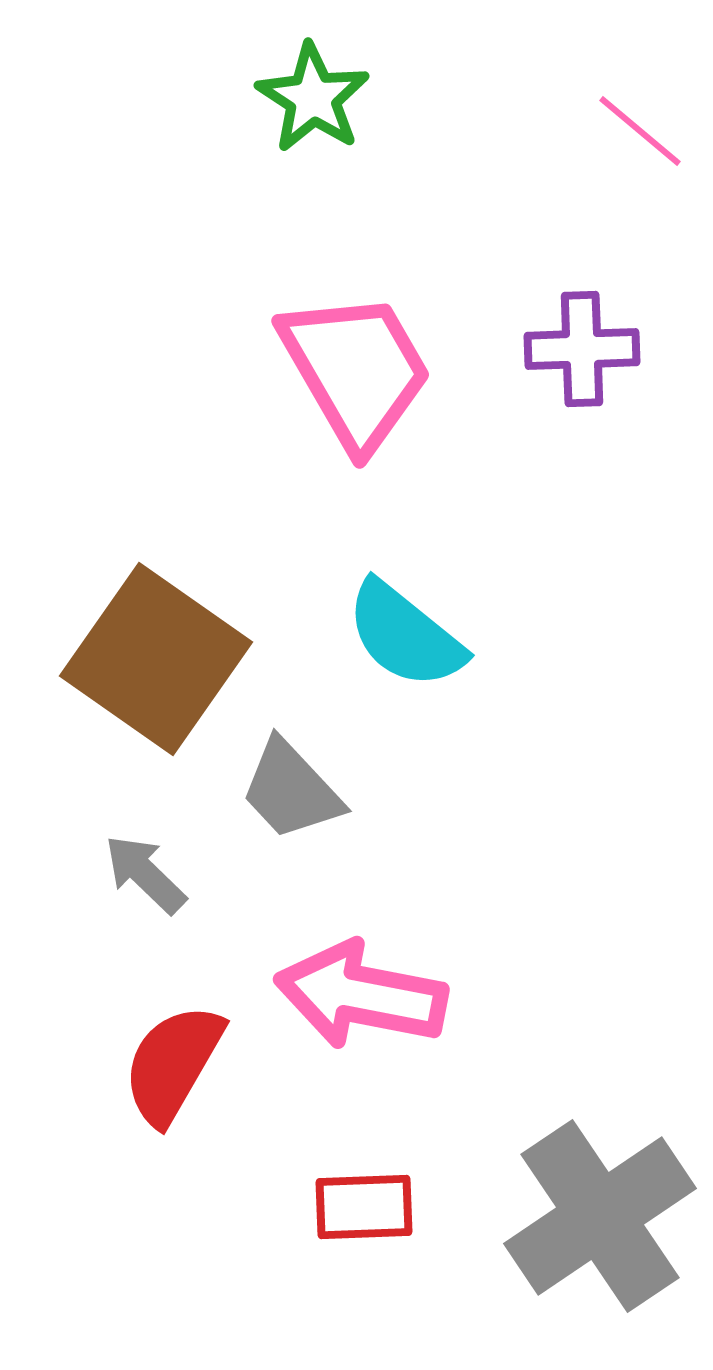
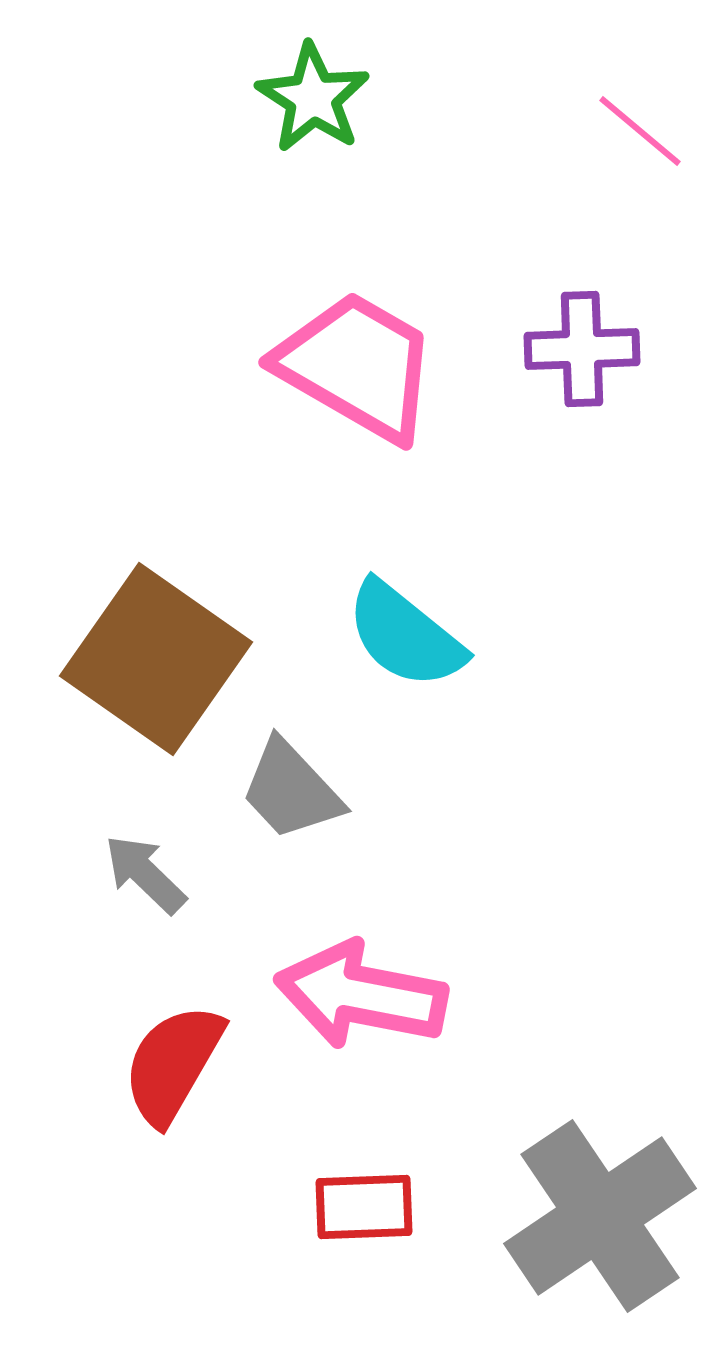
pink trapezoid: moved 1 px right, 4 px up; rotated 30 degrees counterclockwise
